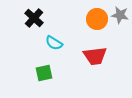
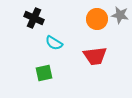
black cross: rotated 18 degrees counterclockwise
